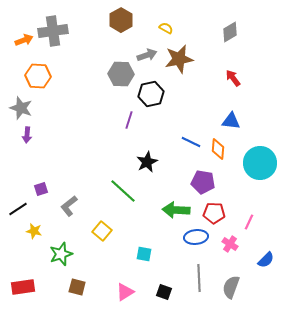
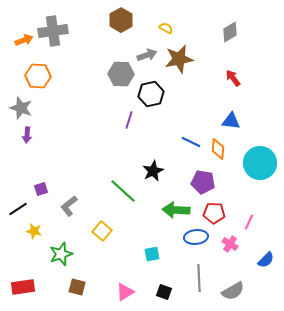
black star: moved 6 px right, 9 px down
cyan square: moved 8 px right; rotated 21 degrees counterclockwise
gray semicircle: moved 2 px right, 4 px down; rotated 140 degrees counterclockwise
